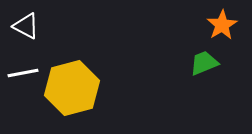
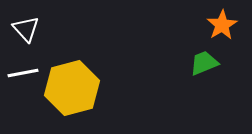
white triangle: moved 3 px down; rotated 20 degrees clockwise
